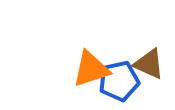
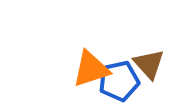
brown triangle: rotated 24 degrees clockwise
